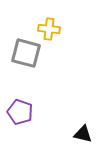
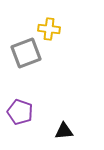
gray square: rotated 36 degrees counterclockwise
black triangle: moved 19 px left, 3 px up; rotated 18 degrees counterclockwise
